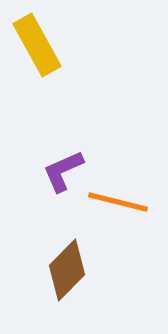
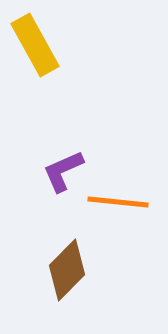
yellow rectangle: moved 2 px left
orange line: rotated 8 degrees counterclockwise
